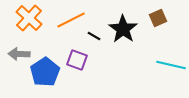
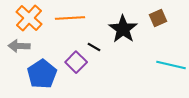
orange line: moved 1 px left, 2 px up; rotated 24 degrees clockwise
black line: moved 11 px down
gray arrow: moved 8 px up
purple square: moved 1 px left, 2 px down; rotated 25 degrees clockwise
blue pentagon: moved 3 px left, 2 px down
